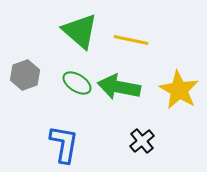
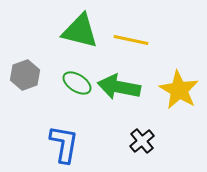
green triangle: rotated 27 degrees counterclockwise
